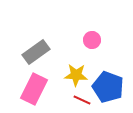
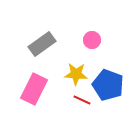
gray rectangle: moved 6 px right, 8 px up
yellow star: moved 1 px up
blue pentagon: moved 2 px up
